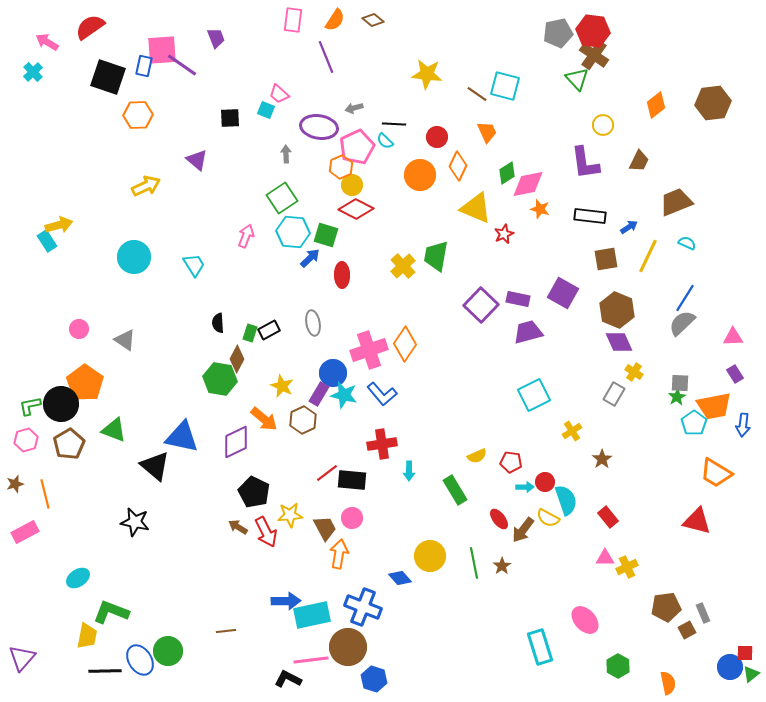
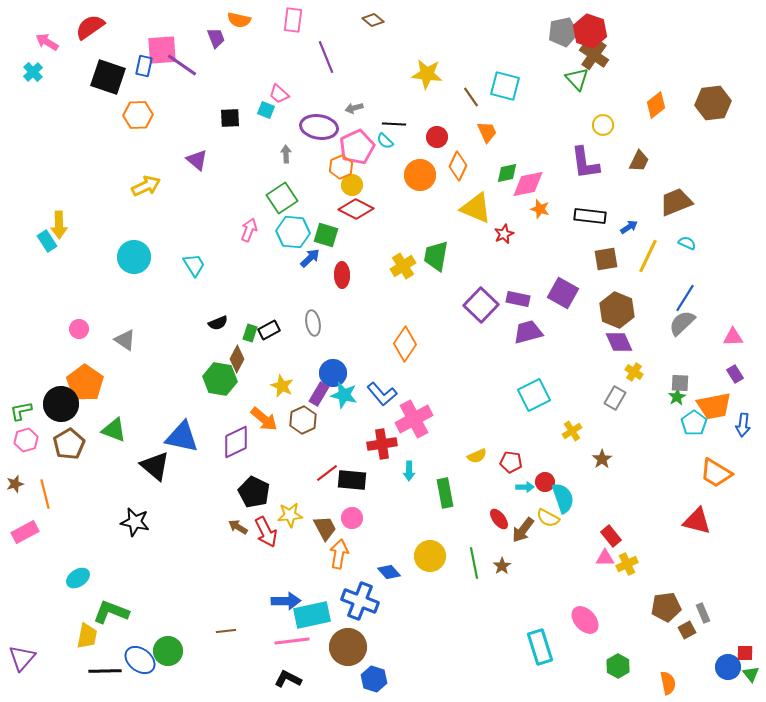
orange semicircle at (335, 20): moved 96 px left; rotated 70 degrees clockwise
red hexagon at (593, 31): moved 3 px left; rotated 12 degrees clockwise
gray pentagon at (558, 33): moved 5 px right, 1 px up
brown line at (477, 94): moved 6 px left, 3 px down; rotated 20 degrees clockwise
green diamond at (507, 173): rotated 20 degrees clockwise
yellow arrow at (59, 225): rotated 104 degrees clockwise
pink arrow at (246, 236): moved 3 px right, 6 px up
yellow cross at (403, 266): rotated 10 degrees clockwise
black semicircle at (218, 323): rotated 108 degrees counterclockwise
pink cross at (369, 350): moved 45 px right, 69 px down; rotated 9 degrees counterclockwise
gray rectangle at (614, 394): moved 1 px right, 4 px down
green L-shape at (30, 406): moved 9 px left, 5 px down
green rectangle at (455, 490): moved 10 px left, 3 px down; rotated 20 degrees clockwise
cyan semicircle at (566, 500): moved 3 px left, 2 px up
red rectangle at (608, 517): moved 3 px right, 19 px down
yellow cross at (627, 567): moved 3 px up
blue diamond at (400, 578): moved 11 px left, 6 px up
blue cross at (363, 607): moved 3 px left, 6 px up
blue ellipse at (140, 660): rotated 20 degrees counterclockwise
pink line at (311, 660): moved 19 px left, 19 px up
blue circle at (730, 667): moved 2 px left
green triangle at (751, 674): rotated 30 degrees counterclockwise
